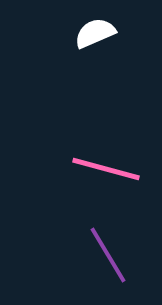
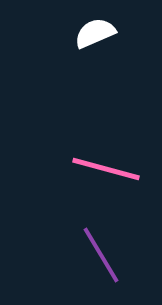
purple line: moved 7 px left
